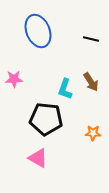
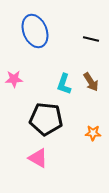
blue ellipse: moved 3 px left
cyan L-shape: moved 1 px left, 5 px up
